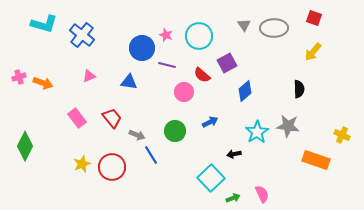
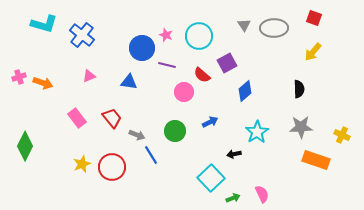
gray star: moved 13 px right, 1 px down; rotated 10 degrees counterclockwise
